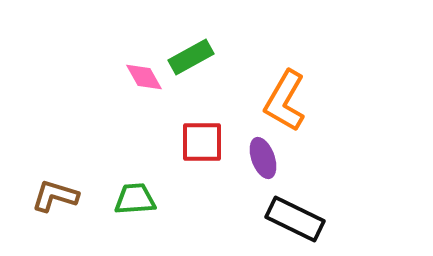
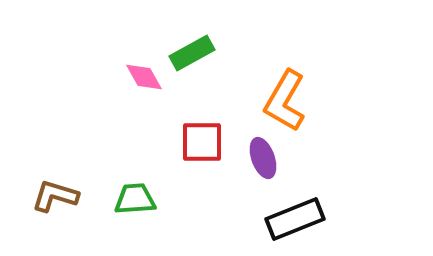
green rectangle: moved 1 px right, 4 px up
black rectangle: rotated 48 degrees counterclockwise
